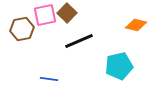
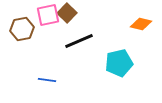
pink square: moved 3 px right
orange diamond: moved 5 px right, 1 px up
cyan pentagon: moved 3 px up
blue line: moved 2 px left, 1 px down
